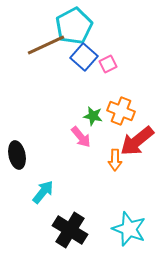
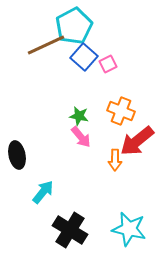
green star: moved 14 px left
cyan star: rotated 8 degrees counterclockwise
